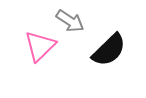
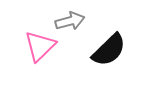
gray arrow: rotated 48 degrees counterclockwise
